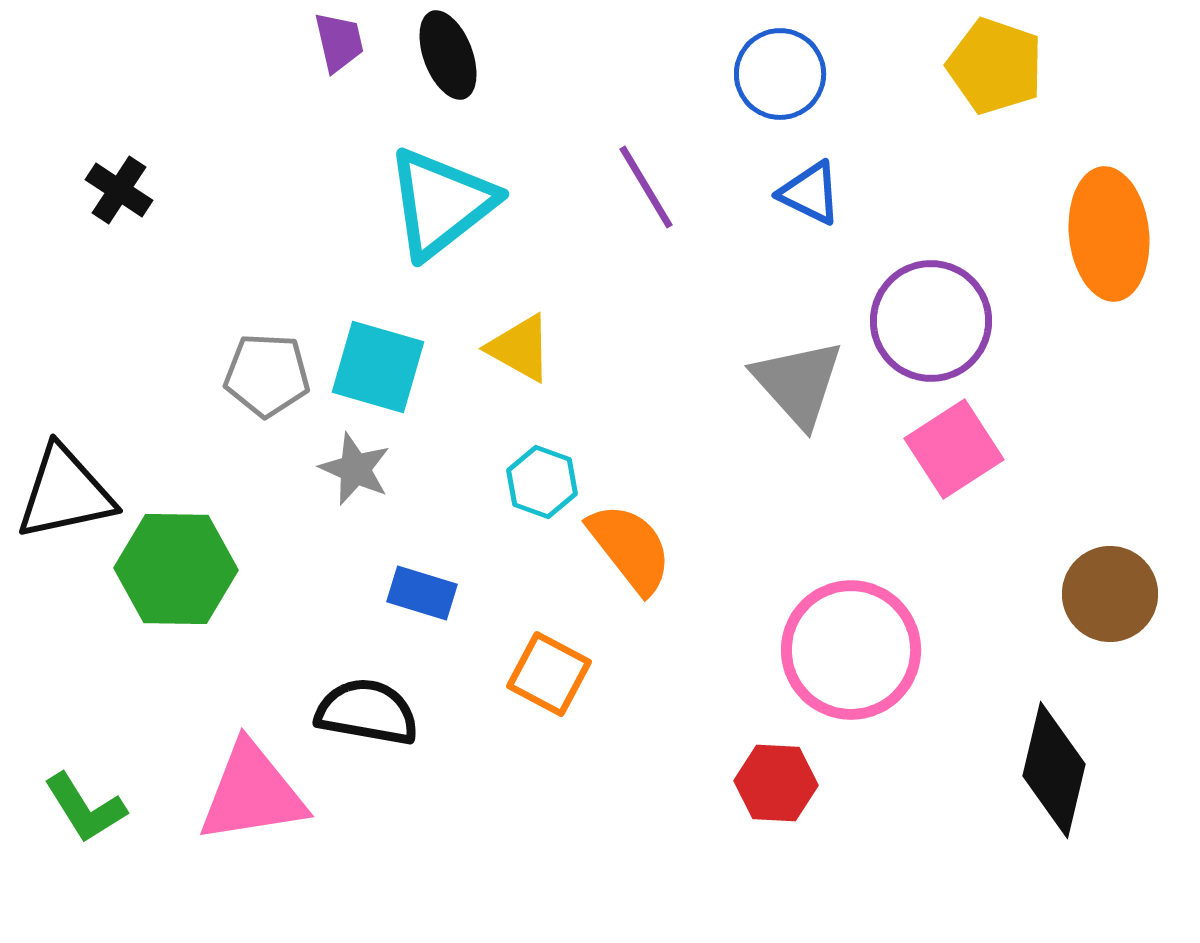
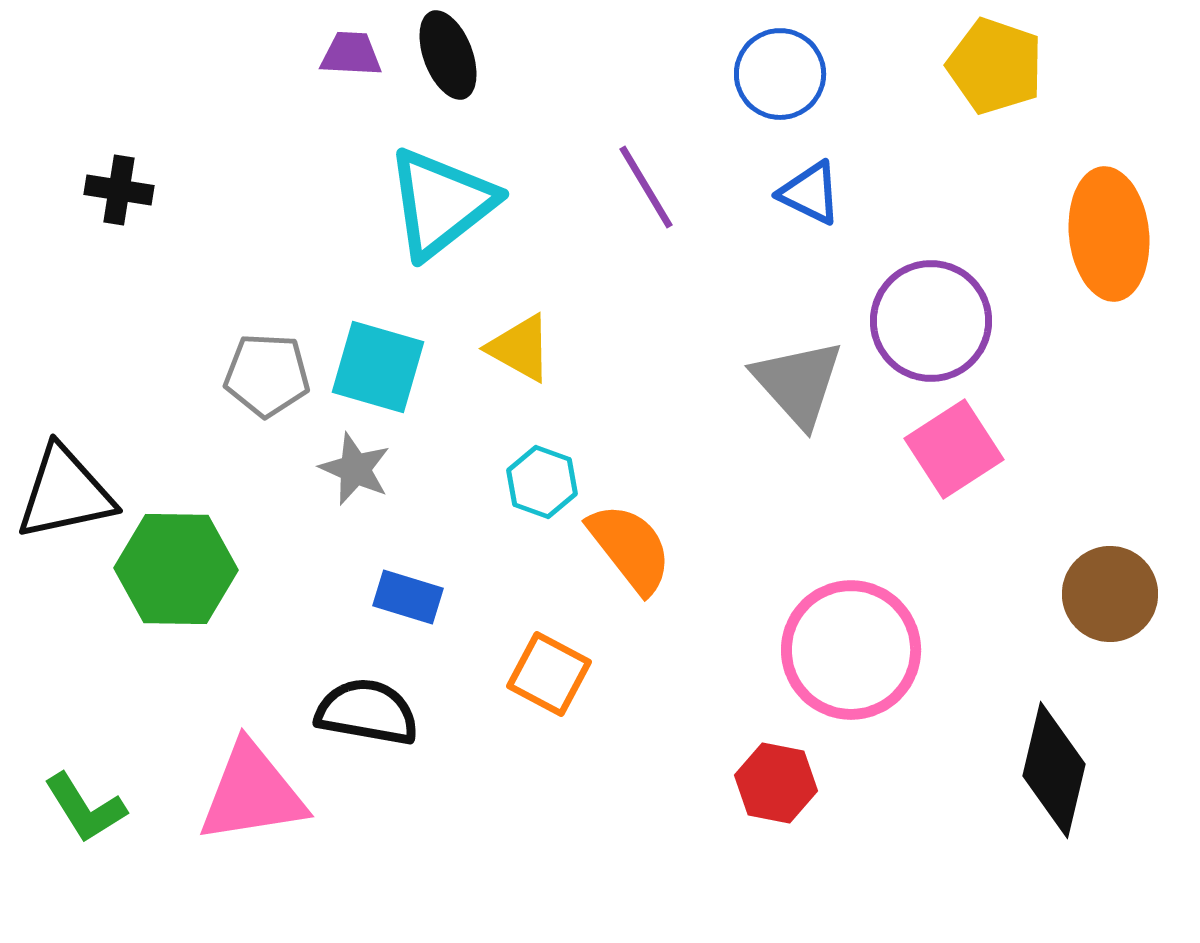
purple trapezoid: moved 12 px right, 12 px down; rotated 74 degrees counterclockwise
black cross: rotated 24 degrees counterclockwise
blue rectangle: moved 14 px left, 4 px down
red hexagon: rotated 8 degrees clockwise
